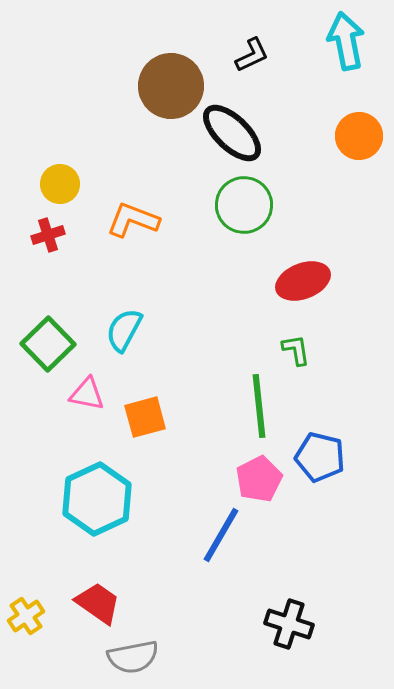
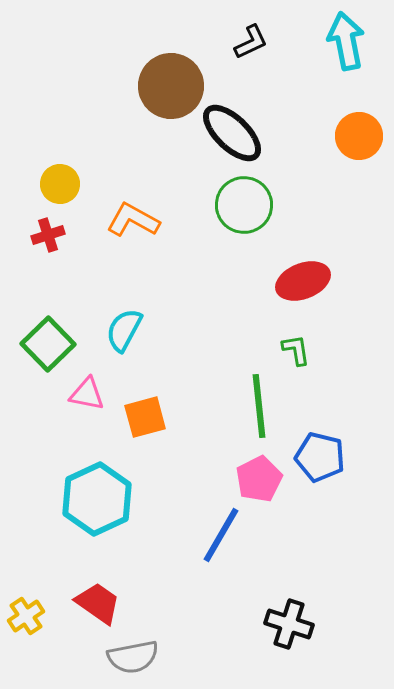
black L-shape: moved 1 px left, 13 px up
orange L-shape: rotated 8 degrees clockwise
